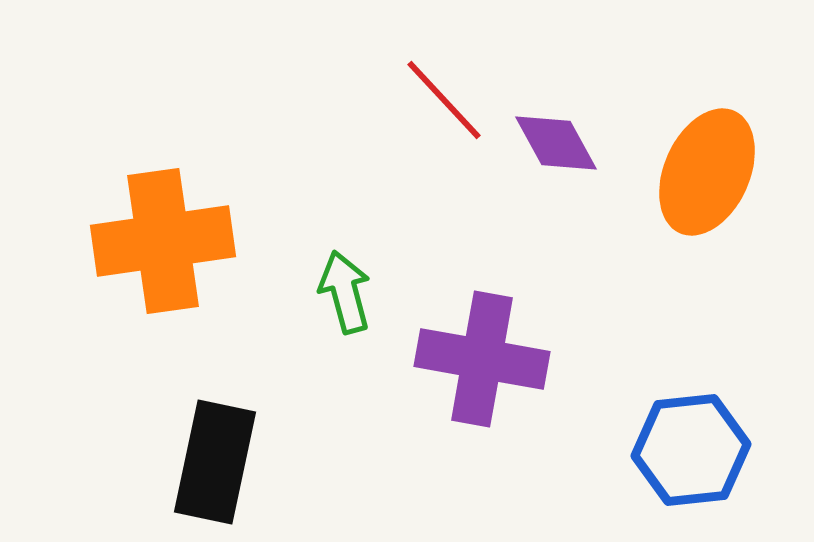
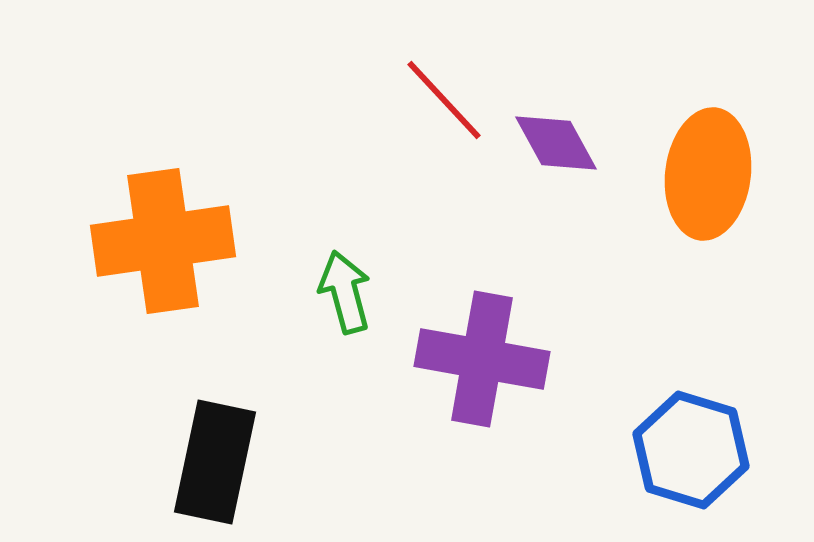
orange ellipse: moved 1 px right, 2 px down; rotated 17 degrees counterclockwise
blue hexagon: rotated 23 degrees clockwise
